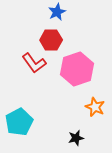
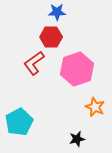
blue star: rotated 24 degrees clockwise
red hexagon: moved 3 px up
red L-shape: rotated 90 degrees clockwise
black star: moved 1 px right, 1 px down
